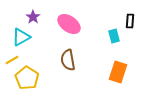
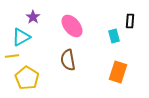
pink ellipse: moved 3 px right, 2 px down; rotated 15 degrees clockwise
yellow line: moved 4 px up; rotated 24 degrees clockwise
